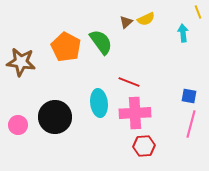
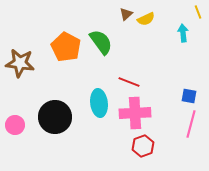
brown triangle: moved 8 px up
brown star: moved 1 px left, 1 px down
pink circle: moved 3 px left
red hexagon: moved 1 px left; rotated 15 degrees counterclockwise
